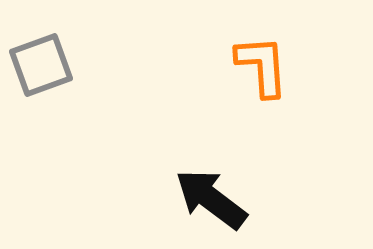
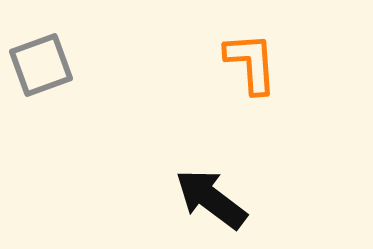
orange L-shape: moved 11 px left, 3 px up
